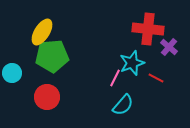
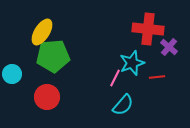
green pentagon: moved 1 px right
cyan circle: moved 1 px down
red line: moved 1 px right, 1 px up; rotated 35 degrees counterclockwise
